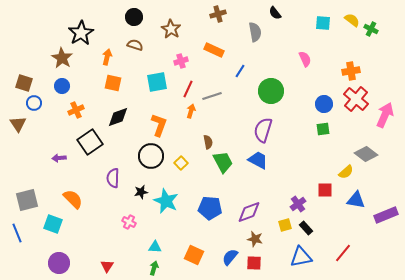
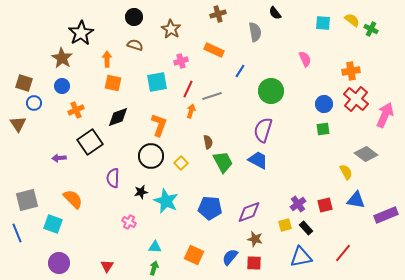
orange arrow at (107, 57): moved 2 px down; rotated 14 degrees counterclockwise
yellow semicircle at (346, 172): rotated 77 degrees counterclockwise
red square at (325, 190): moved 15 px down; rotated 14 degrees counterclockwise
